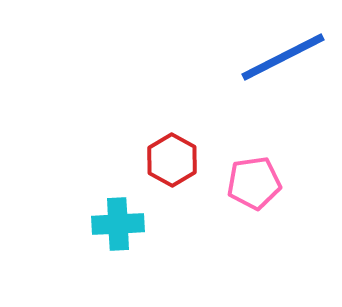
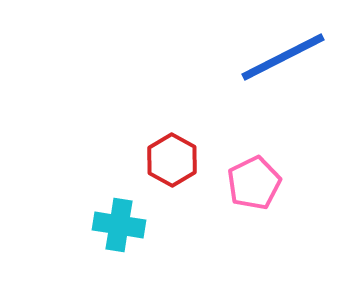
pink pentagon: rotated 18 degrees counterclockwise
cyan cross: moved 1 px right, 1 px down; rotated 12 degrees clockwise
